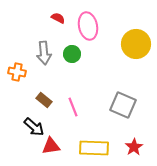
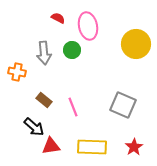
green circle: moved 4 px up
yellow rectangle: moved 2 px left, 1 px up
